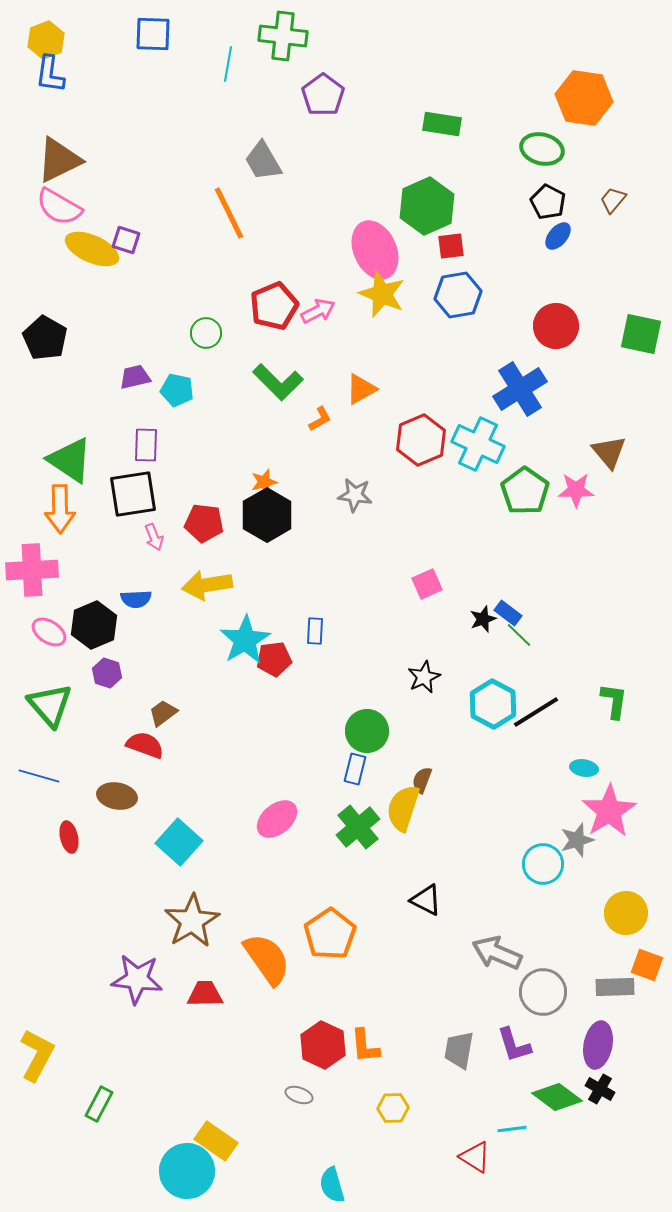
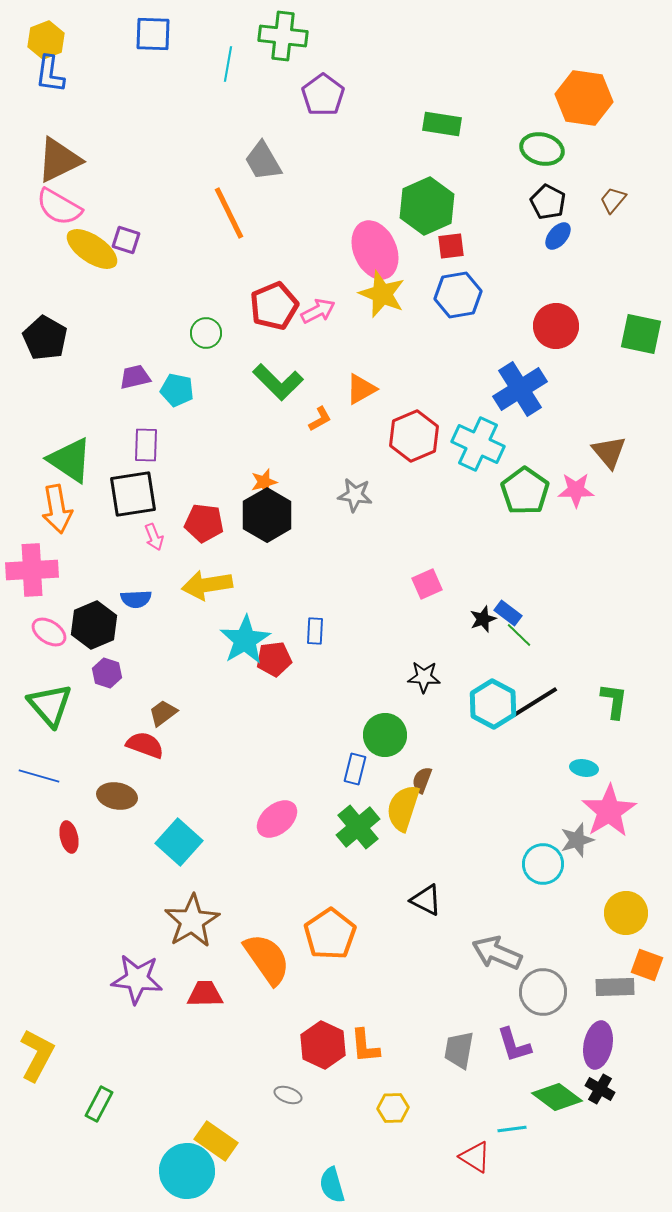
yellow ellipse at (92, 249): rotated 10 degrees clockwise
red hexagon at (421, 440): moved 7 px left, 4 px up
orange arrow at (60, 509): moved 3 px left; rotated 9 degrees counterclockwise
black star at (424, 677): rotated 28 degrees clockwise
black line at (536, 712): moved 1 px left, 10 px up
green circle at (367, 731): moved 18 px right, 4 px down
gray ellipse at (299, 1095): moved 11 px left
